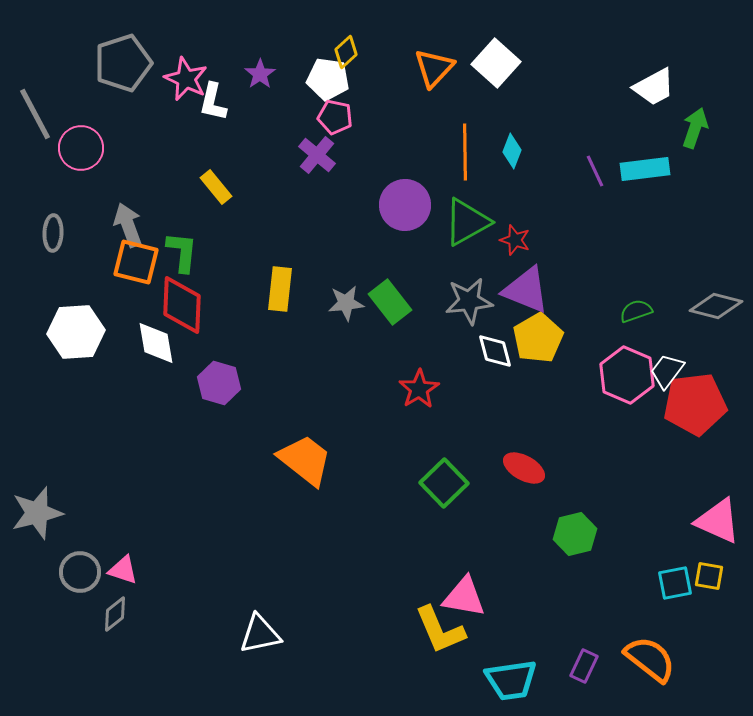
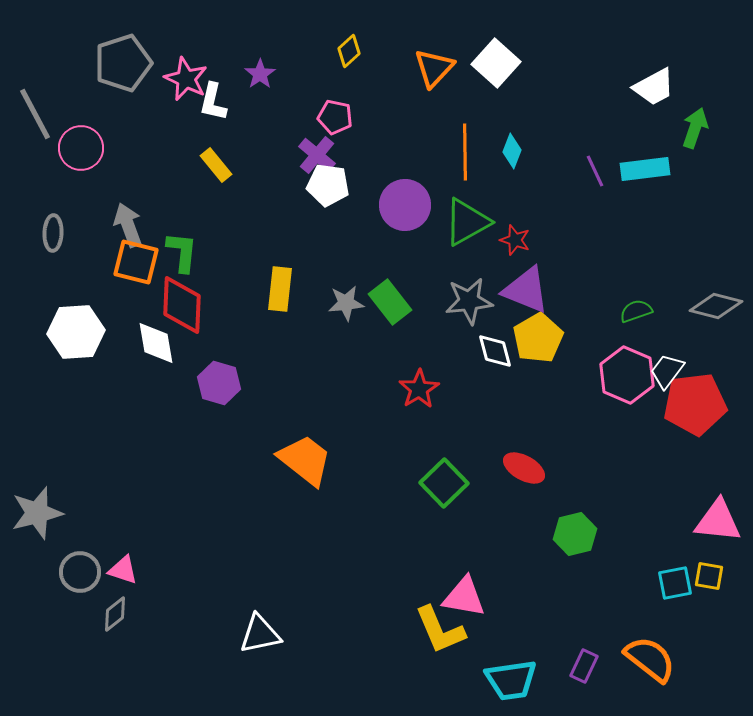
yellow diamond at (346, 52): moved 3 px right, 1 px up
white pentagon at (328, 79): moved 106 px down
yellow rectangle at (216, 187): moved 22 px up
pink triangle at (718, 521): rotated 18 degrees counterclockwise
